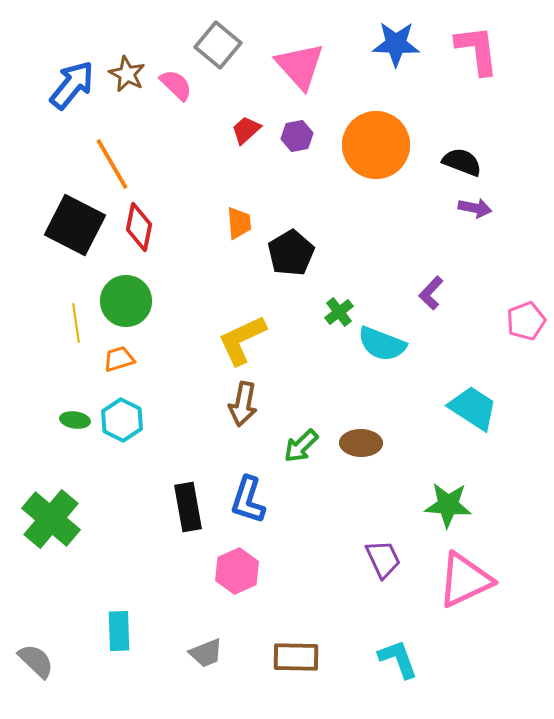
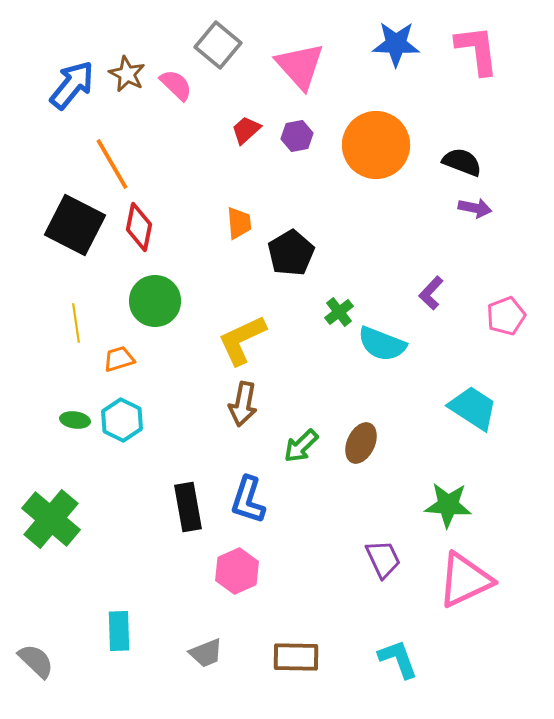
green circle at (126, 301): moved 29 px right
pink pentagon at (526, 321): moved 20 px left, 5 px up
brown ellipse at (361, 443): rotated 66 degrees counterclockwise
